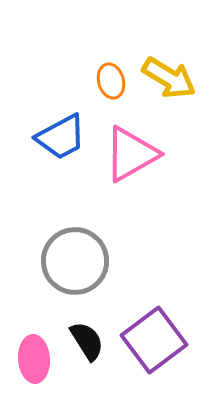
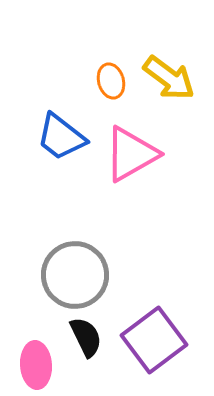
yellow arrow: rotated 6 degrees clockwise
blue trapezoid: rotated 66 degrees clockwise
gray circle: moved 14 px down
black semicircle: moved 1 px left, 4 px up; rotated 6 degrees clockwise
pink ellipse: moved 2 px right, 6 px down
